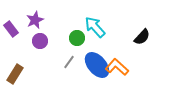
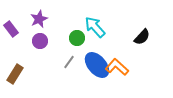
purple star: moved 4 px right, 1 px up
